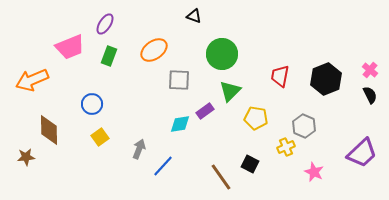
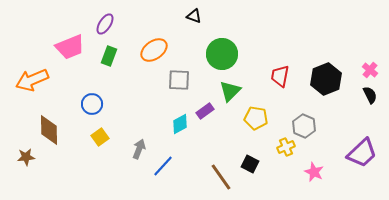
cyan diamond: rotated 20 degrees counterclockwise
